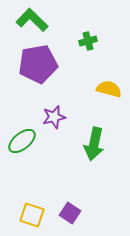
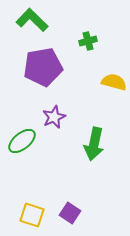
purple pentagon: moved 5 px right, 3 px down
yellow semicircle: moved 5 px right, 7 px up
purple star: rotated 10 degrees counterclockwise
